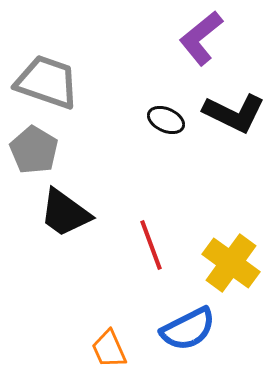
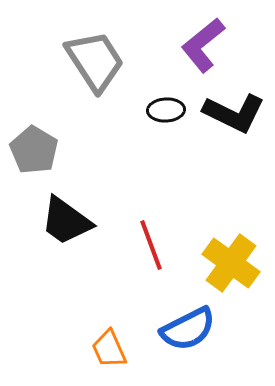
purple L-shape: moved 2 px right, 7 px down
gray trapezoid: moved 48 px right, 21 px up; rotated 38 degrees clockwise
black ellipse: moved 10 px up; rotated 27 degrees counterclockwise
black trapezoid: moved 1 px right, 8 px down
